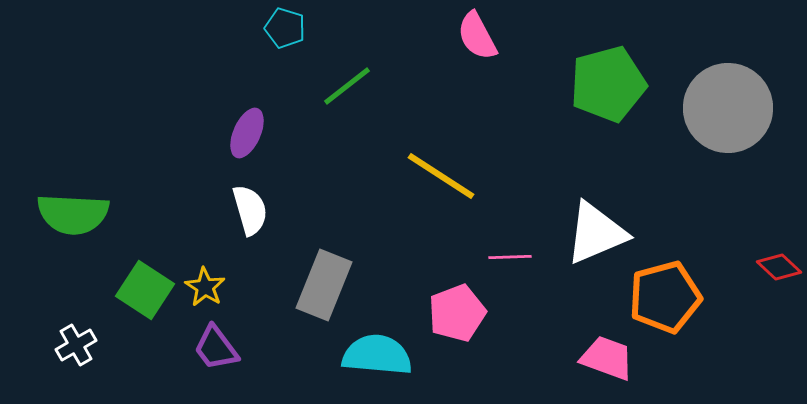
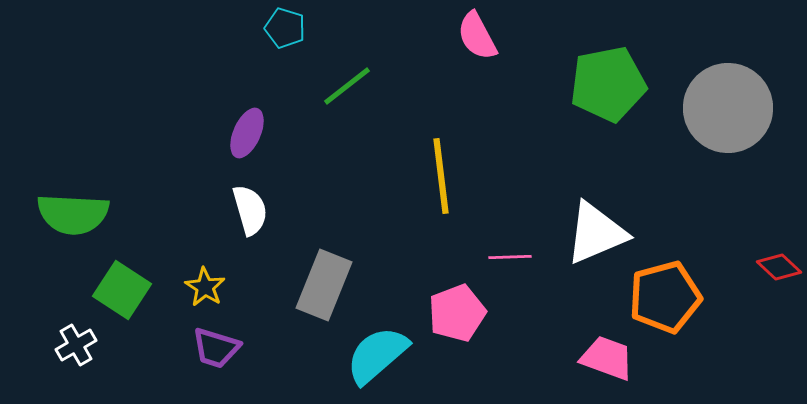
green pentagon: rotated 4 degrees clockwise
yellow line: rotated 50 degrees clockwise
green square: moved 23 px left
purple trapezoid: rotated 36 degrees counterclockwise
cyan semicircle: rotated 46 degrees counterclockwise
